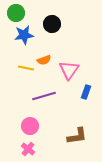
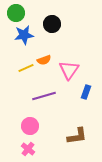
yellow line: rotated 35 degrees counterclockwise
